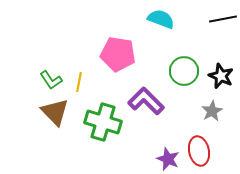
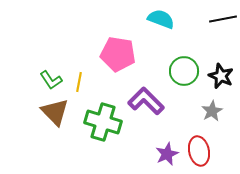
purple star: moved 1 px left, 5 px up; rotated 25 degrees clockwise
